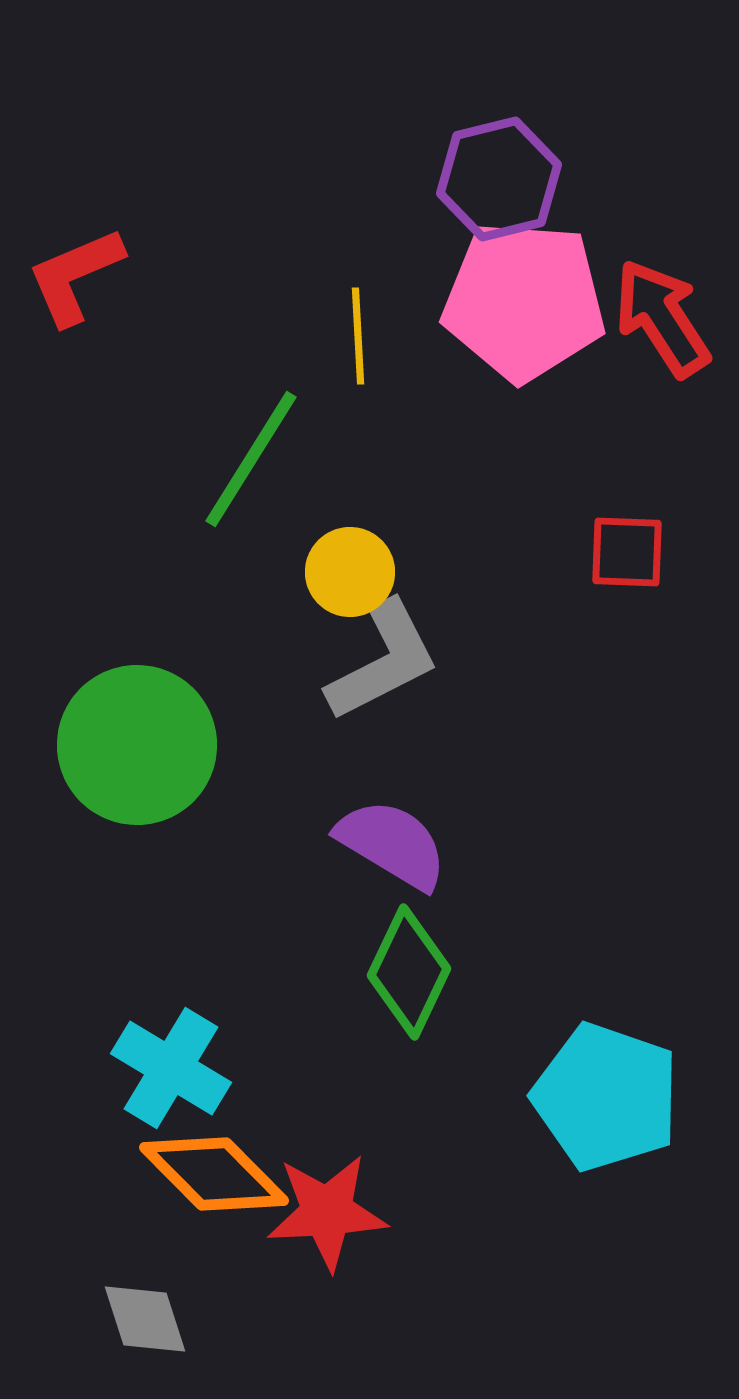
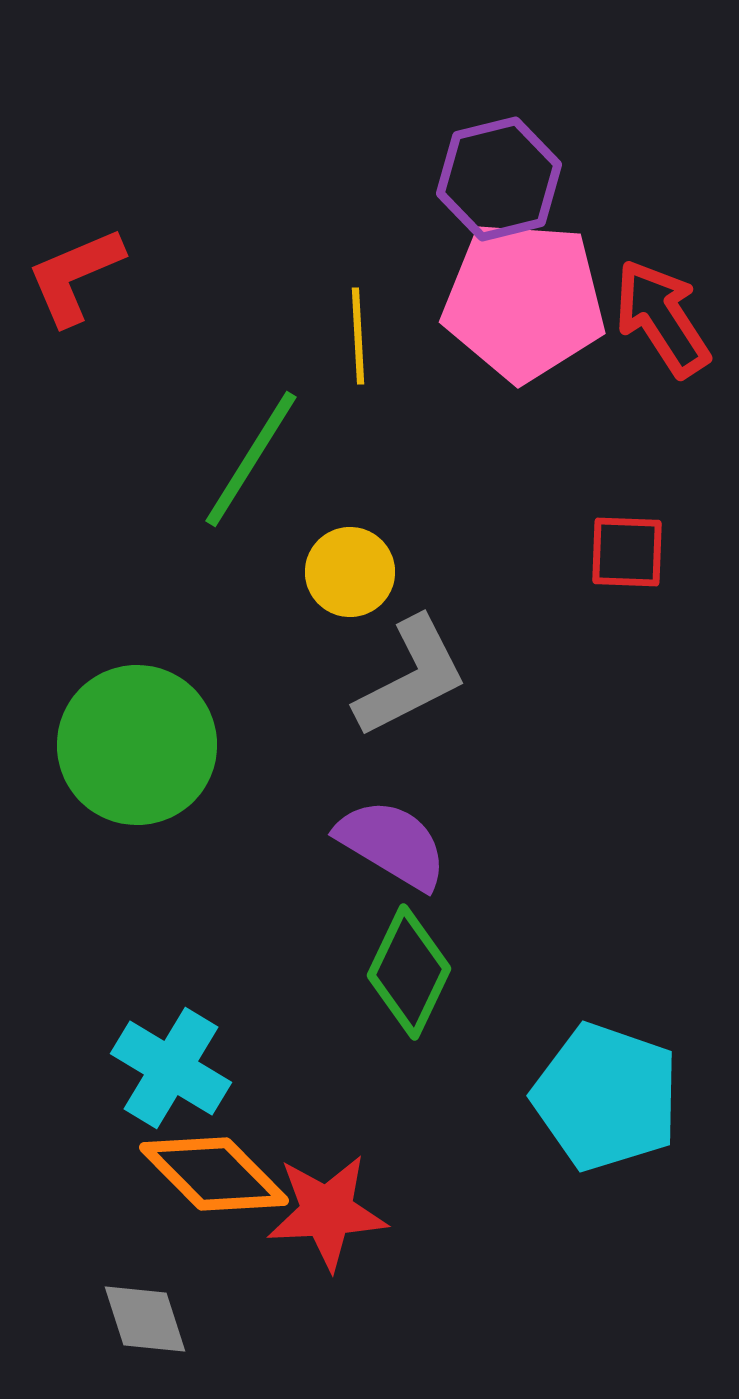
gray L-shape: moved 28 px right, 16 px down
